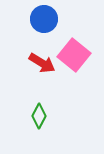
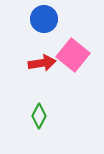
pink square: moved 1 px left
red arrow: rotated 40 degrees counterclockwise
